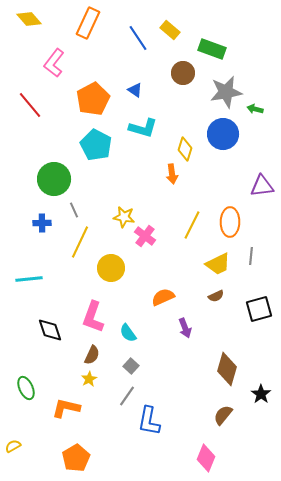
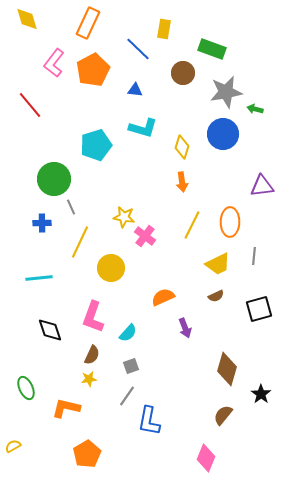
yellow diamond at (29, 19): moved 2 px left; rotated 25 degrees clockwise
yellow rectangle at (170, 30): moved 6 px left, 1 px up; rotated 60 degrees clockwise
blue line at (138, 38): moved 11 px down; rotated 12 degrees counterclockwise
blue triangle at (135, 90): rotated 28 degrees counterclockwise
orange pentagon at (93, 99): moved 29 px up
cyan pentagon at (96, 145): rotated 28 degrees clockwise
yellow diamond at (185, 149): moved 3 px left, 2 px up
orange arrow at (172, 174): moved 10 px right, 8 px down
gray line at (74, 210): moved 3 px left, 3 px up
gray line at (251, 256): moved 3 px right
cyan line at (29, 279): moved 10 px right, 1 px up
cyan semicircle at (128, 333): rotated 102 degrees counterclockwise
gray square at (131, 366): rotated 28 degrees clockwise
yellow star at (89, 379): rotated 21 degrees clockwise
orange pentagon at (76, 458): moved 11 px right, 4 px up
